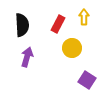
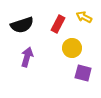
yellow arrow: rotated 63 degrees counterclockwise
black semicircle: rotated 75 degrees clockwise
purple square: moved 4 px left, 7 px up; rotated 18 degrees counterclockwise
